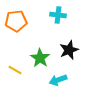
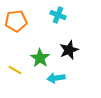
cyan cross: rotated 14 degrees clockwise
cyan arrow: moved 2 px left, 2 px up; rotated 12 degrees clockwise
